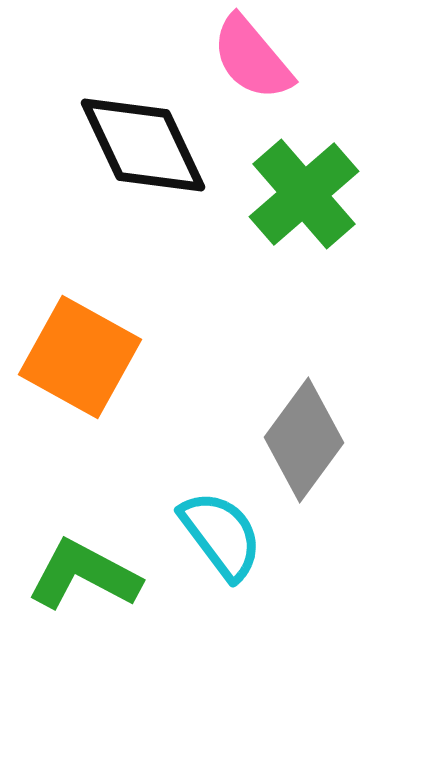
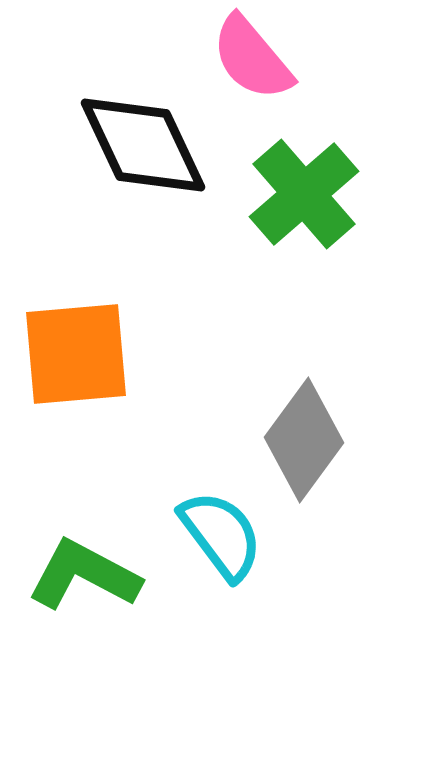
orange square: moved 4 px left, 3 px up; rotated 34 degrees counterclockwise
